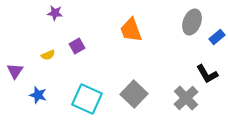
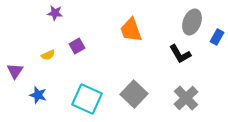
blue rectangle: rotated 21 degrees counterclockwise
black L-shape: moved 27 px left, 20 px up
